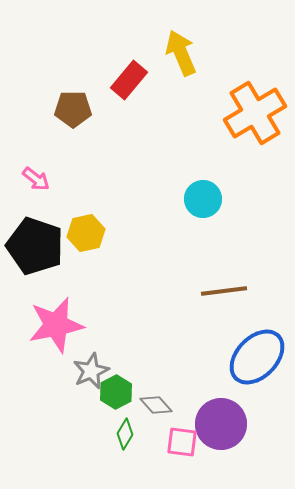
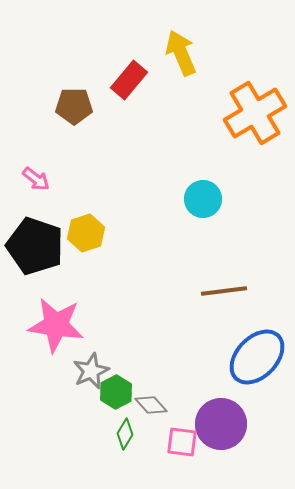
brown pentagon: moved 1 px right, 3 px up
yellow hexagon: rotated 6 degrees counterclockwise
pink star: rotated 20 degrees clockwise
gray diamond: moved 5 px left
